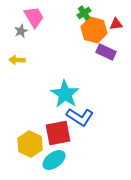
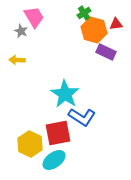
gray star: rotated 24 degrees counterclockwise
blue L-shape: moved 2 px right
